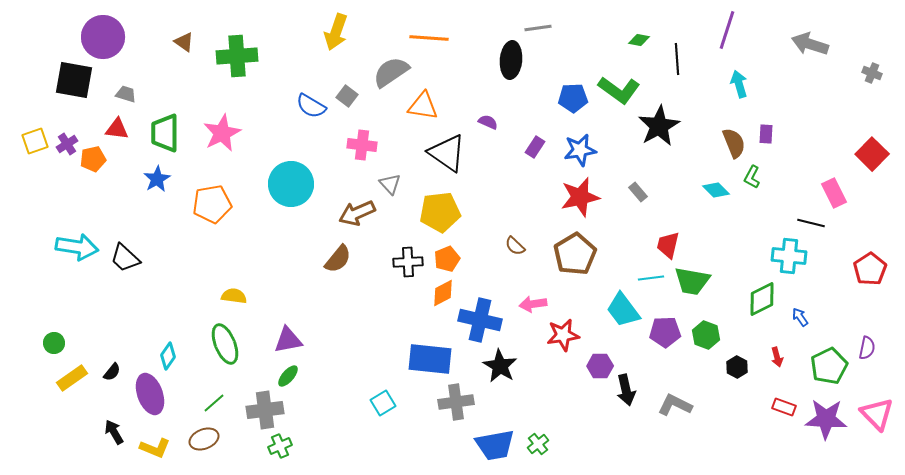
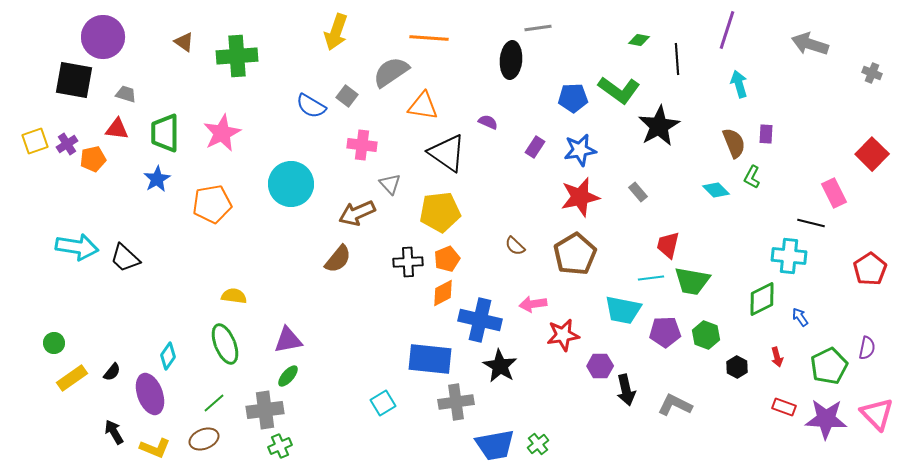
cyan trapezoid at (623, 310): rotated 42 degrees counterclockwise
